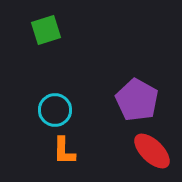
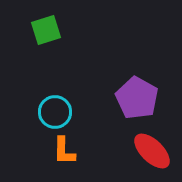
purple pentagon: moved 2 px up
cyan circle: moved 2 px down
